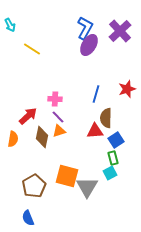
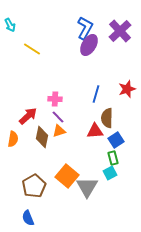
brown semicircle: moved 1 px right
orange square: rotated 25 degrees clockwise
